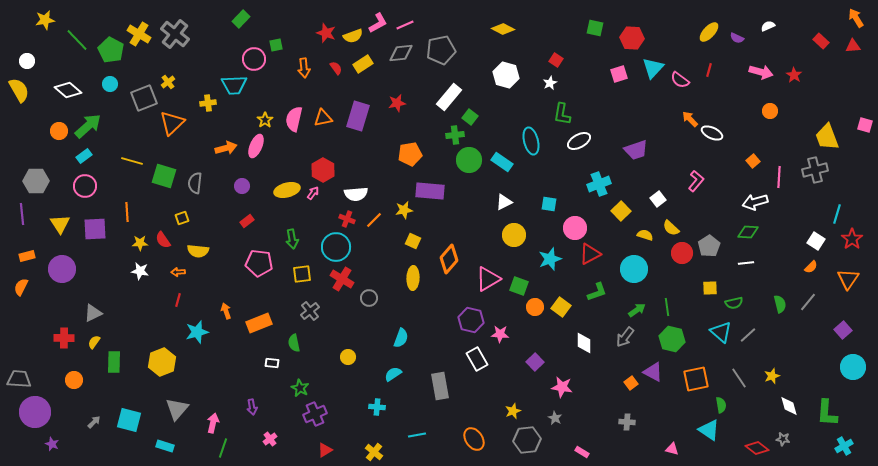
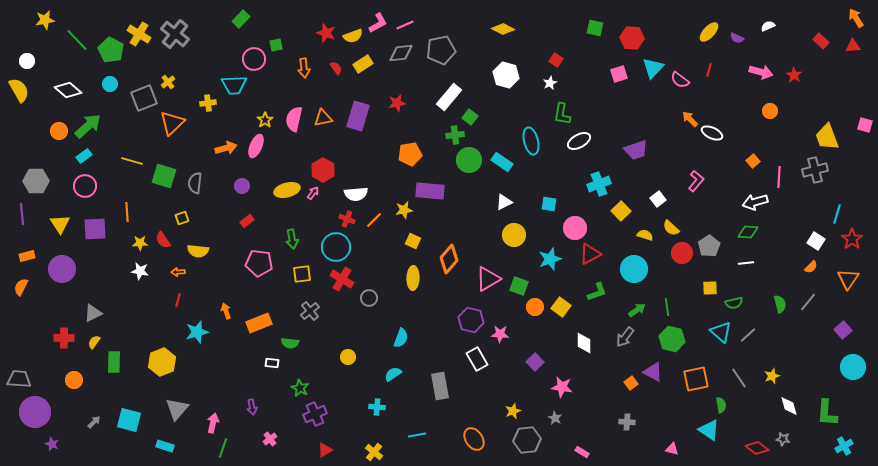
green semicircle at (294, 343): moved 4 px left; rotated 72 degrees counterclockwise
